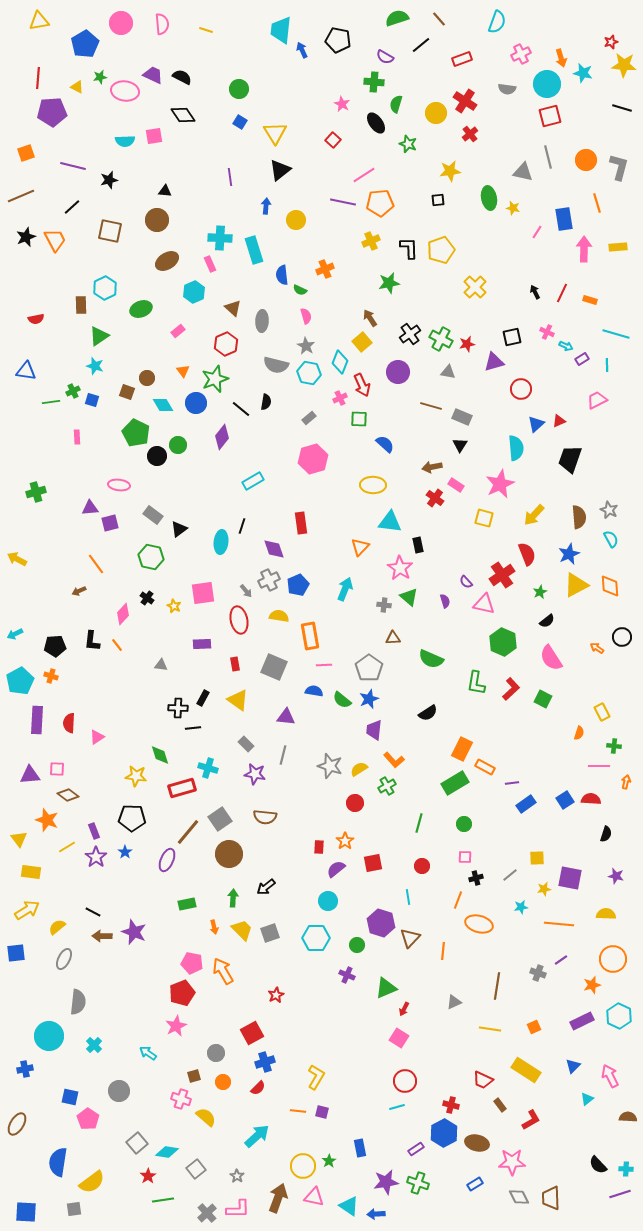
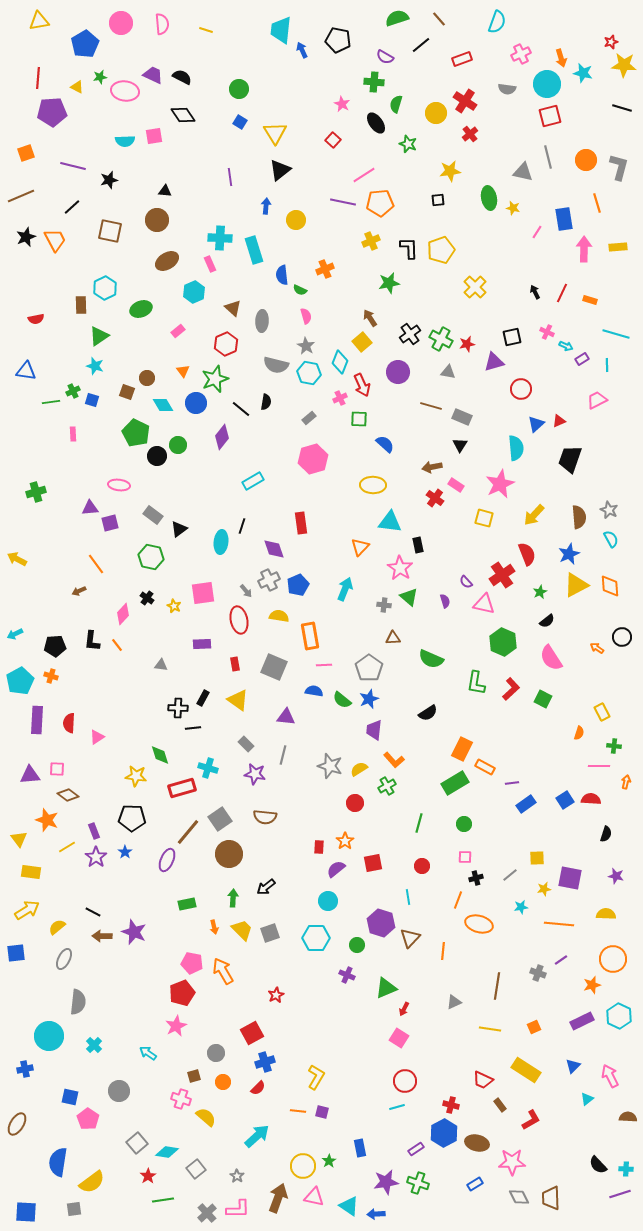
pink rectangle at (77, 437): moved 4 px left, 3 px up
